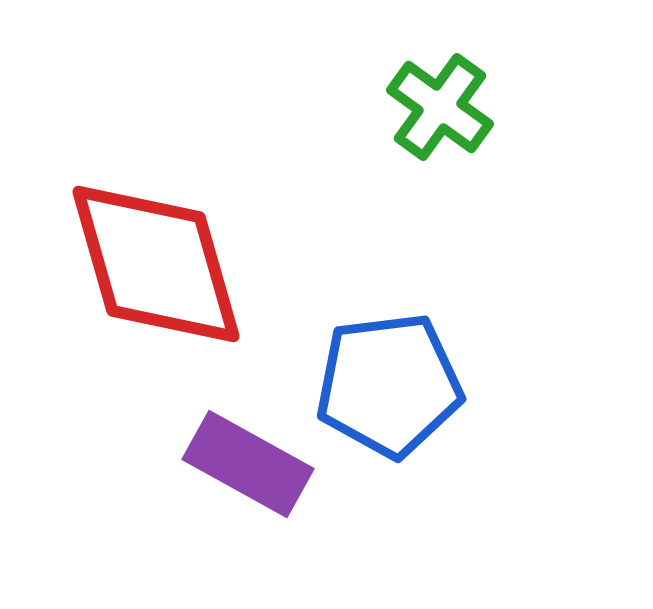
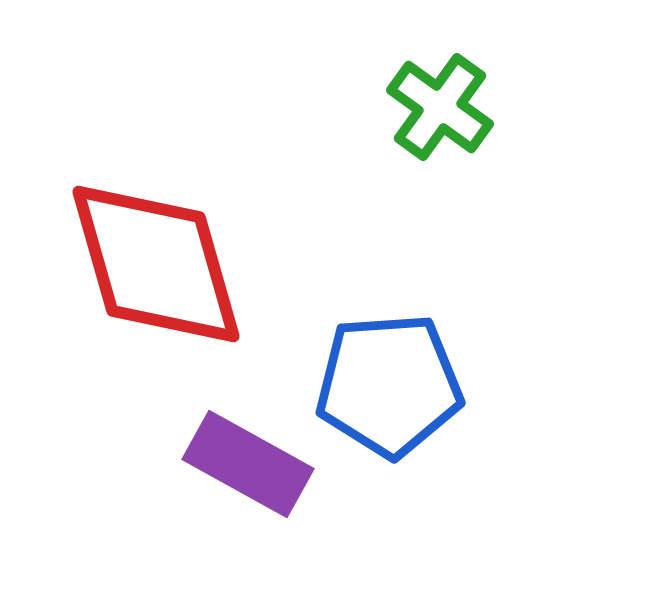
blue pentagon: rotated 3 degrees clockwise
